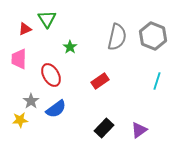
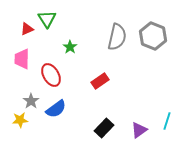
red triangle: moved 2 px right
pink trapezoid: moved 3 px right
cyan line: moved 10 px right, 40 px down
